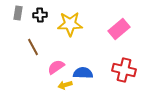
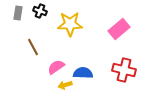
black cross: moved 4 px up; rotated 24 degrees clockwise
